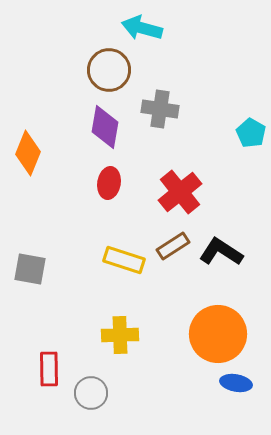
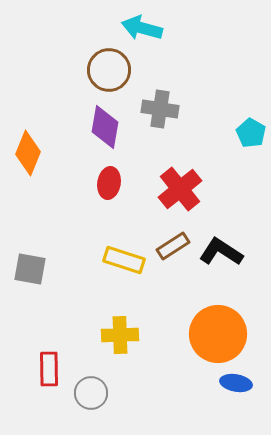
red cross: moved 3 px up
